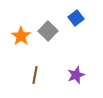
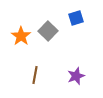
blue square: rotated 21 degrees clockwise
purple star: moved 1 px down
